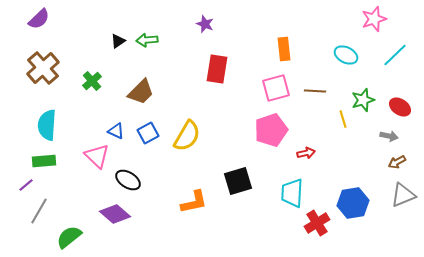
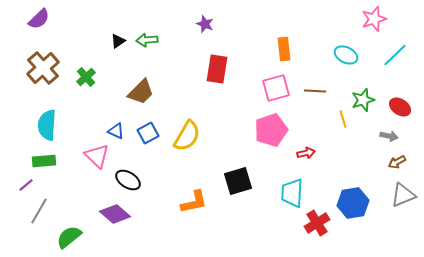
green cross: moved 6 px left, 4 px up
